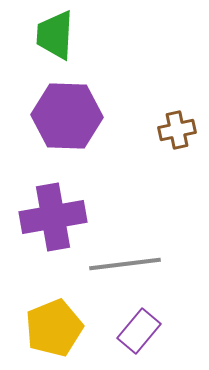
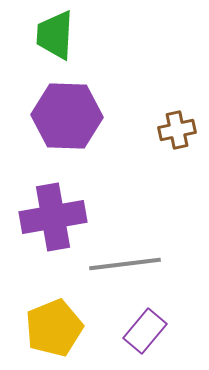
purple rectangle: moved 6 px right
